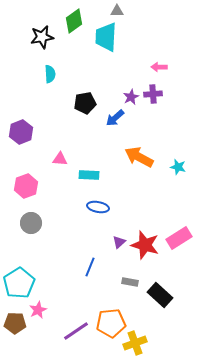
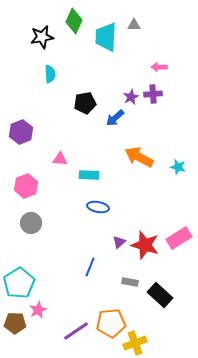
gray triangle: moved 17 px right, 14 px down
green diamond: rotated 30 degrees counterclockwise
